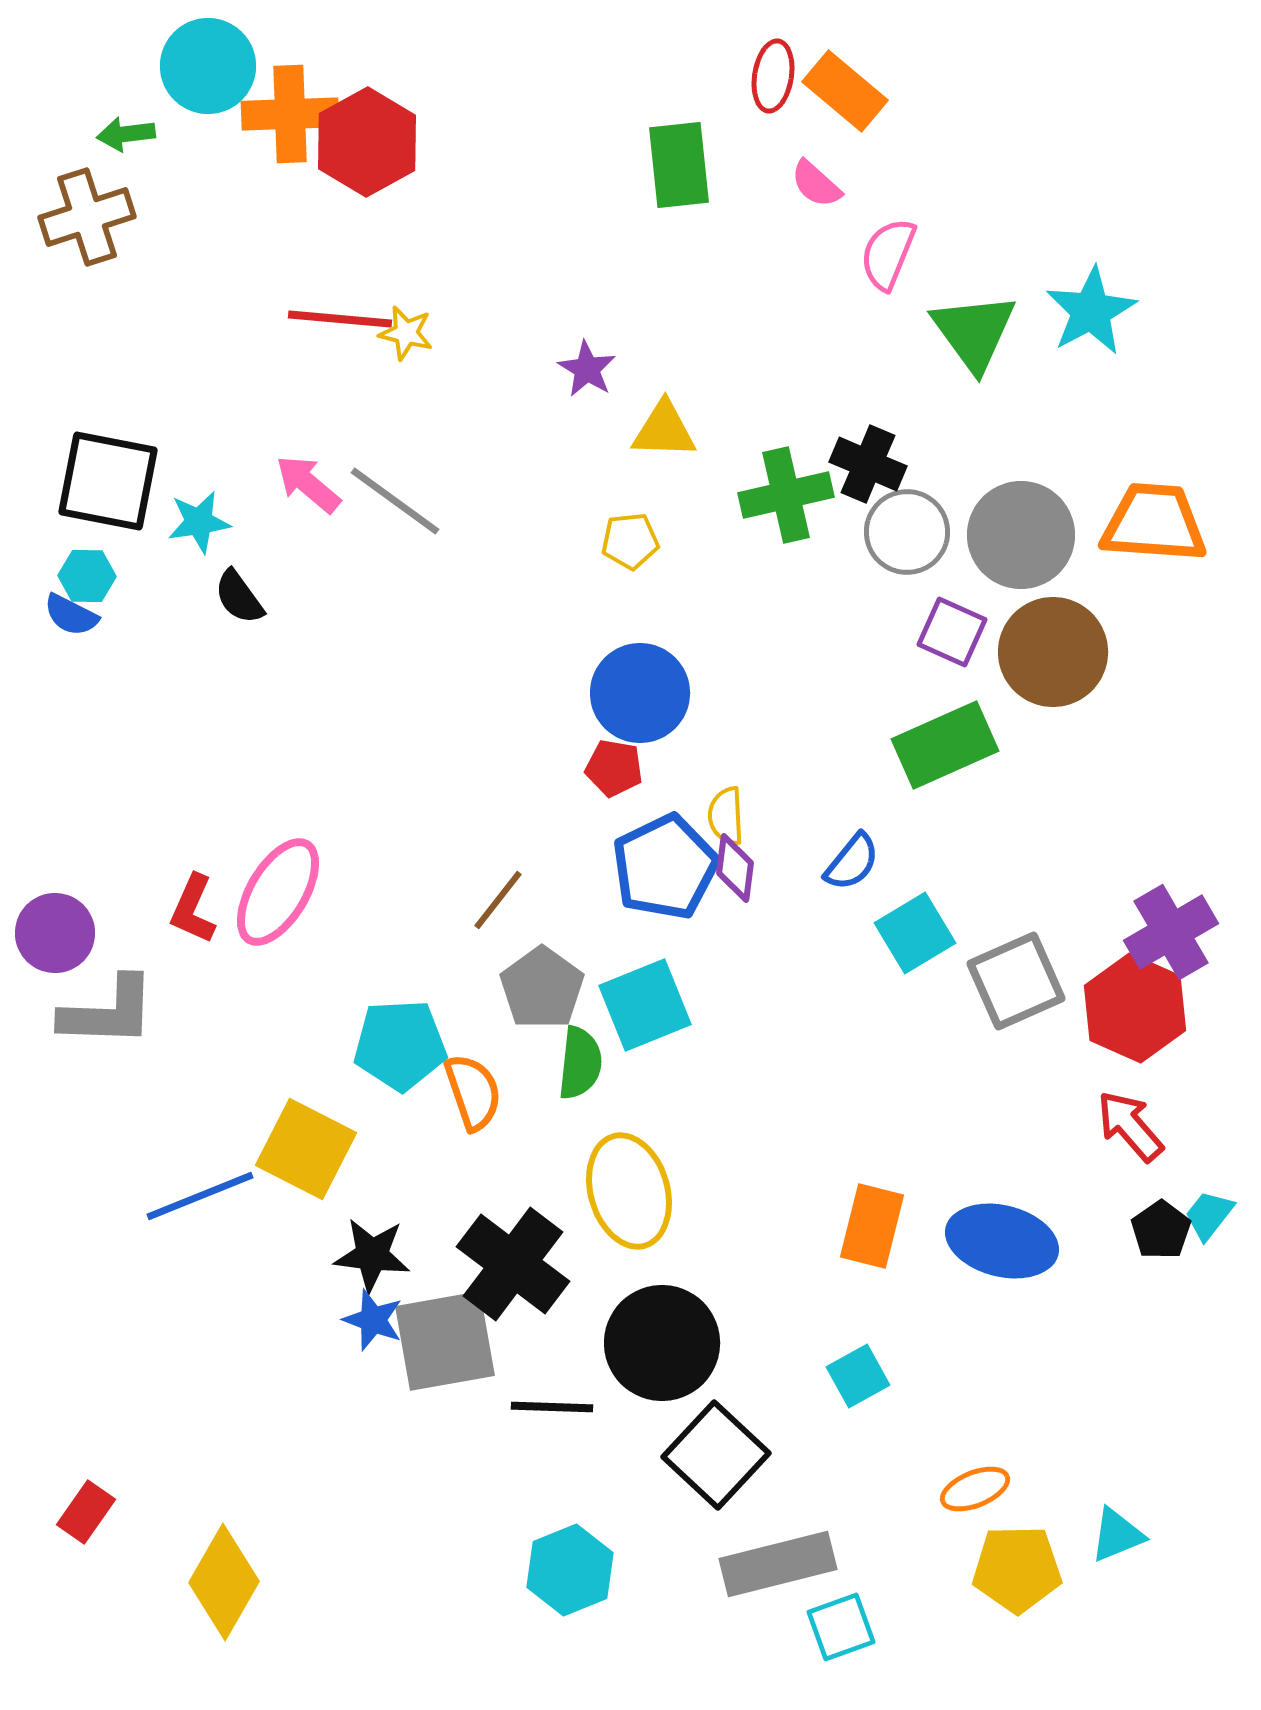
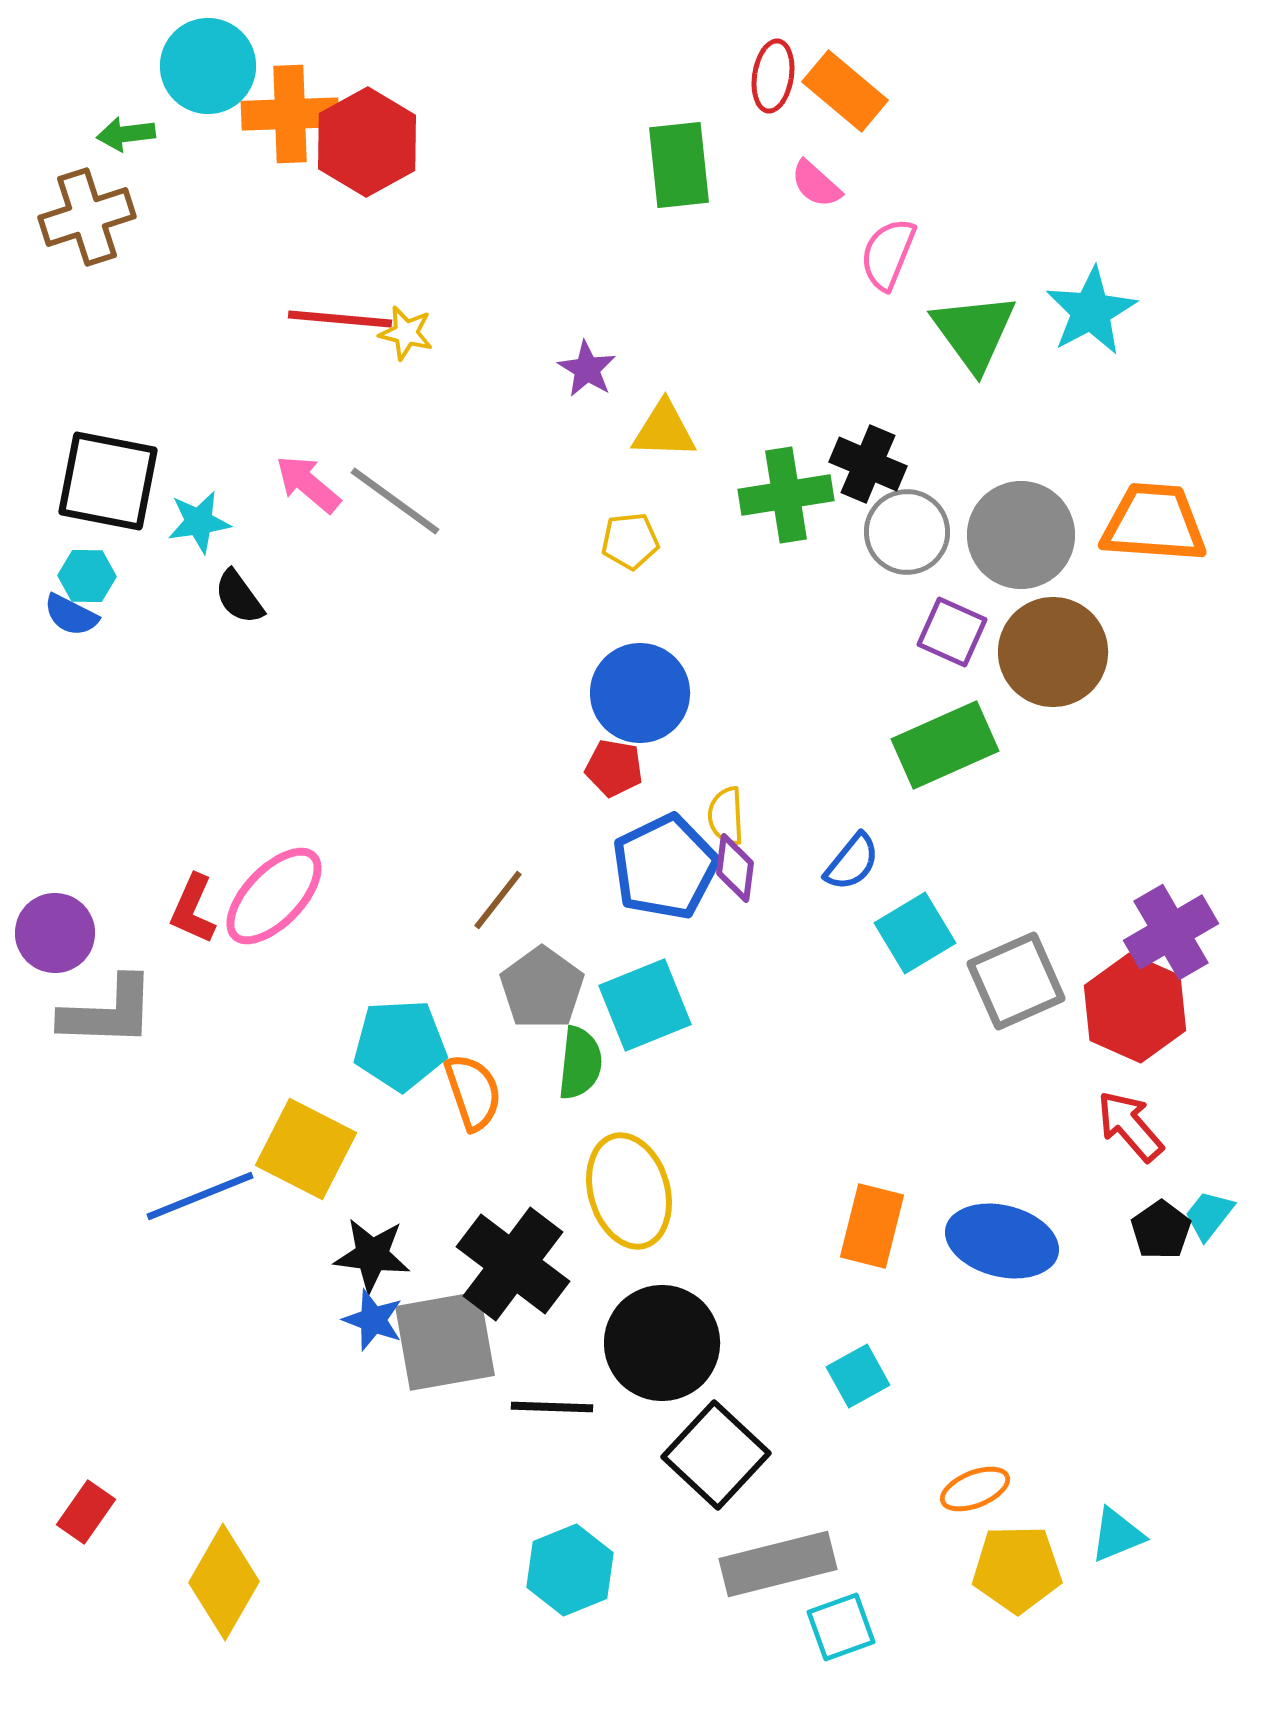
green cross at (786, 495): rotated 4 degrees clockwise
pink ellipse at (278, 892): moved 4 px left, 4 px down; rotated 13 degrees clockwise
